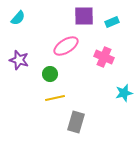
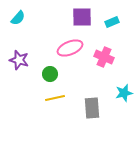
purple square: moved 2 px left, 1 px down
pink ellipse: moved 4 px right, 2 px down; rotated 10 degrees clockwise
gray rectangle: moved 16 px right, 14 px up; rotated 20 degrees counterclockwise
